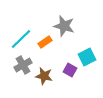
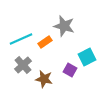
cyan line: rotated 20 degrees clockwise
gray cross: rotated 12 degrees counterclockwise
brown star: moved 3 px down
